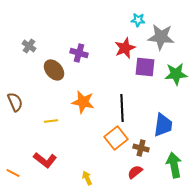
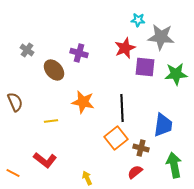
gray cross: moved 2 px left, 4 px down
